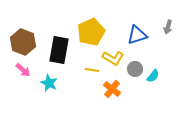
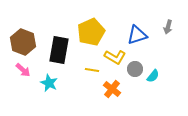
yellow L-shape: moved 2 px right, 1 px up
